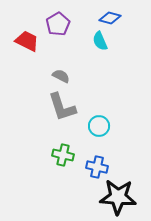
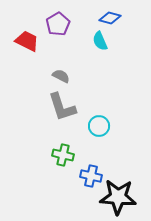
blue cross: moved 6 px left, 9 px down
